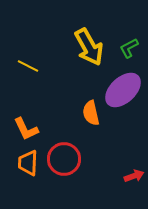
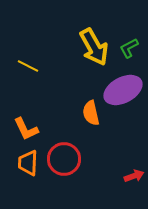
yellow arrow: moved 5 px right
purple ellipse: rotated 15 degrees clockwise
